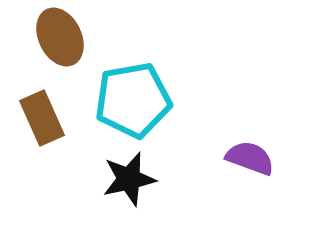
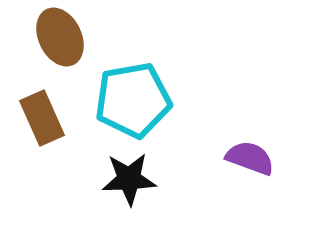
black star: rotated 10 degrees clockwise
